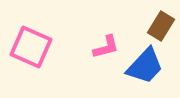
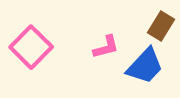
pink square: rotated 21 degrees clockwise
